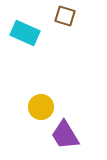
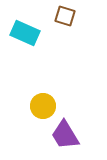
yellow circle: moved 2 px right, 1 px up
